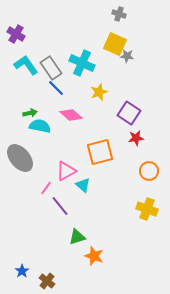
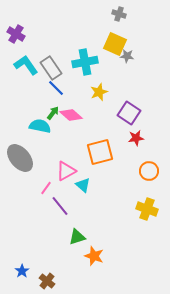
cyan cross: moved 3 px right, 1 px up; rotated 35 degrees counterclockwise
green arrow: moved 23 px right; rotated 40 degrees counterclockwise
